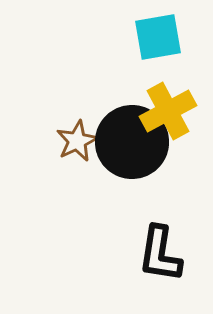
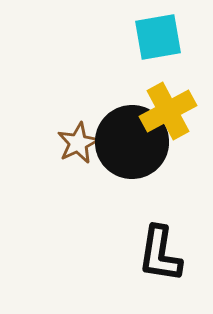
brown star: moved 1 px right, 2 px down
